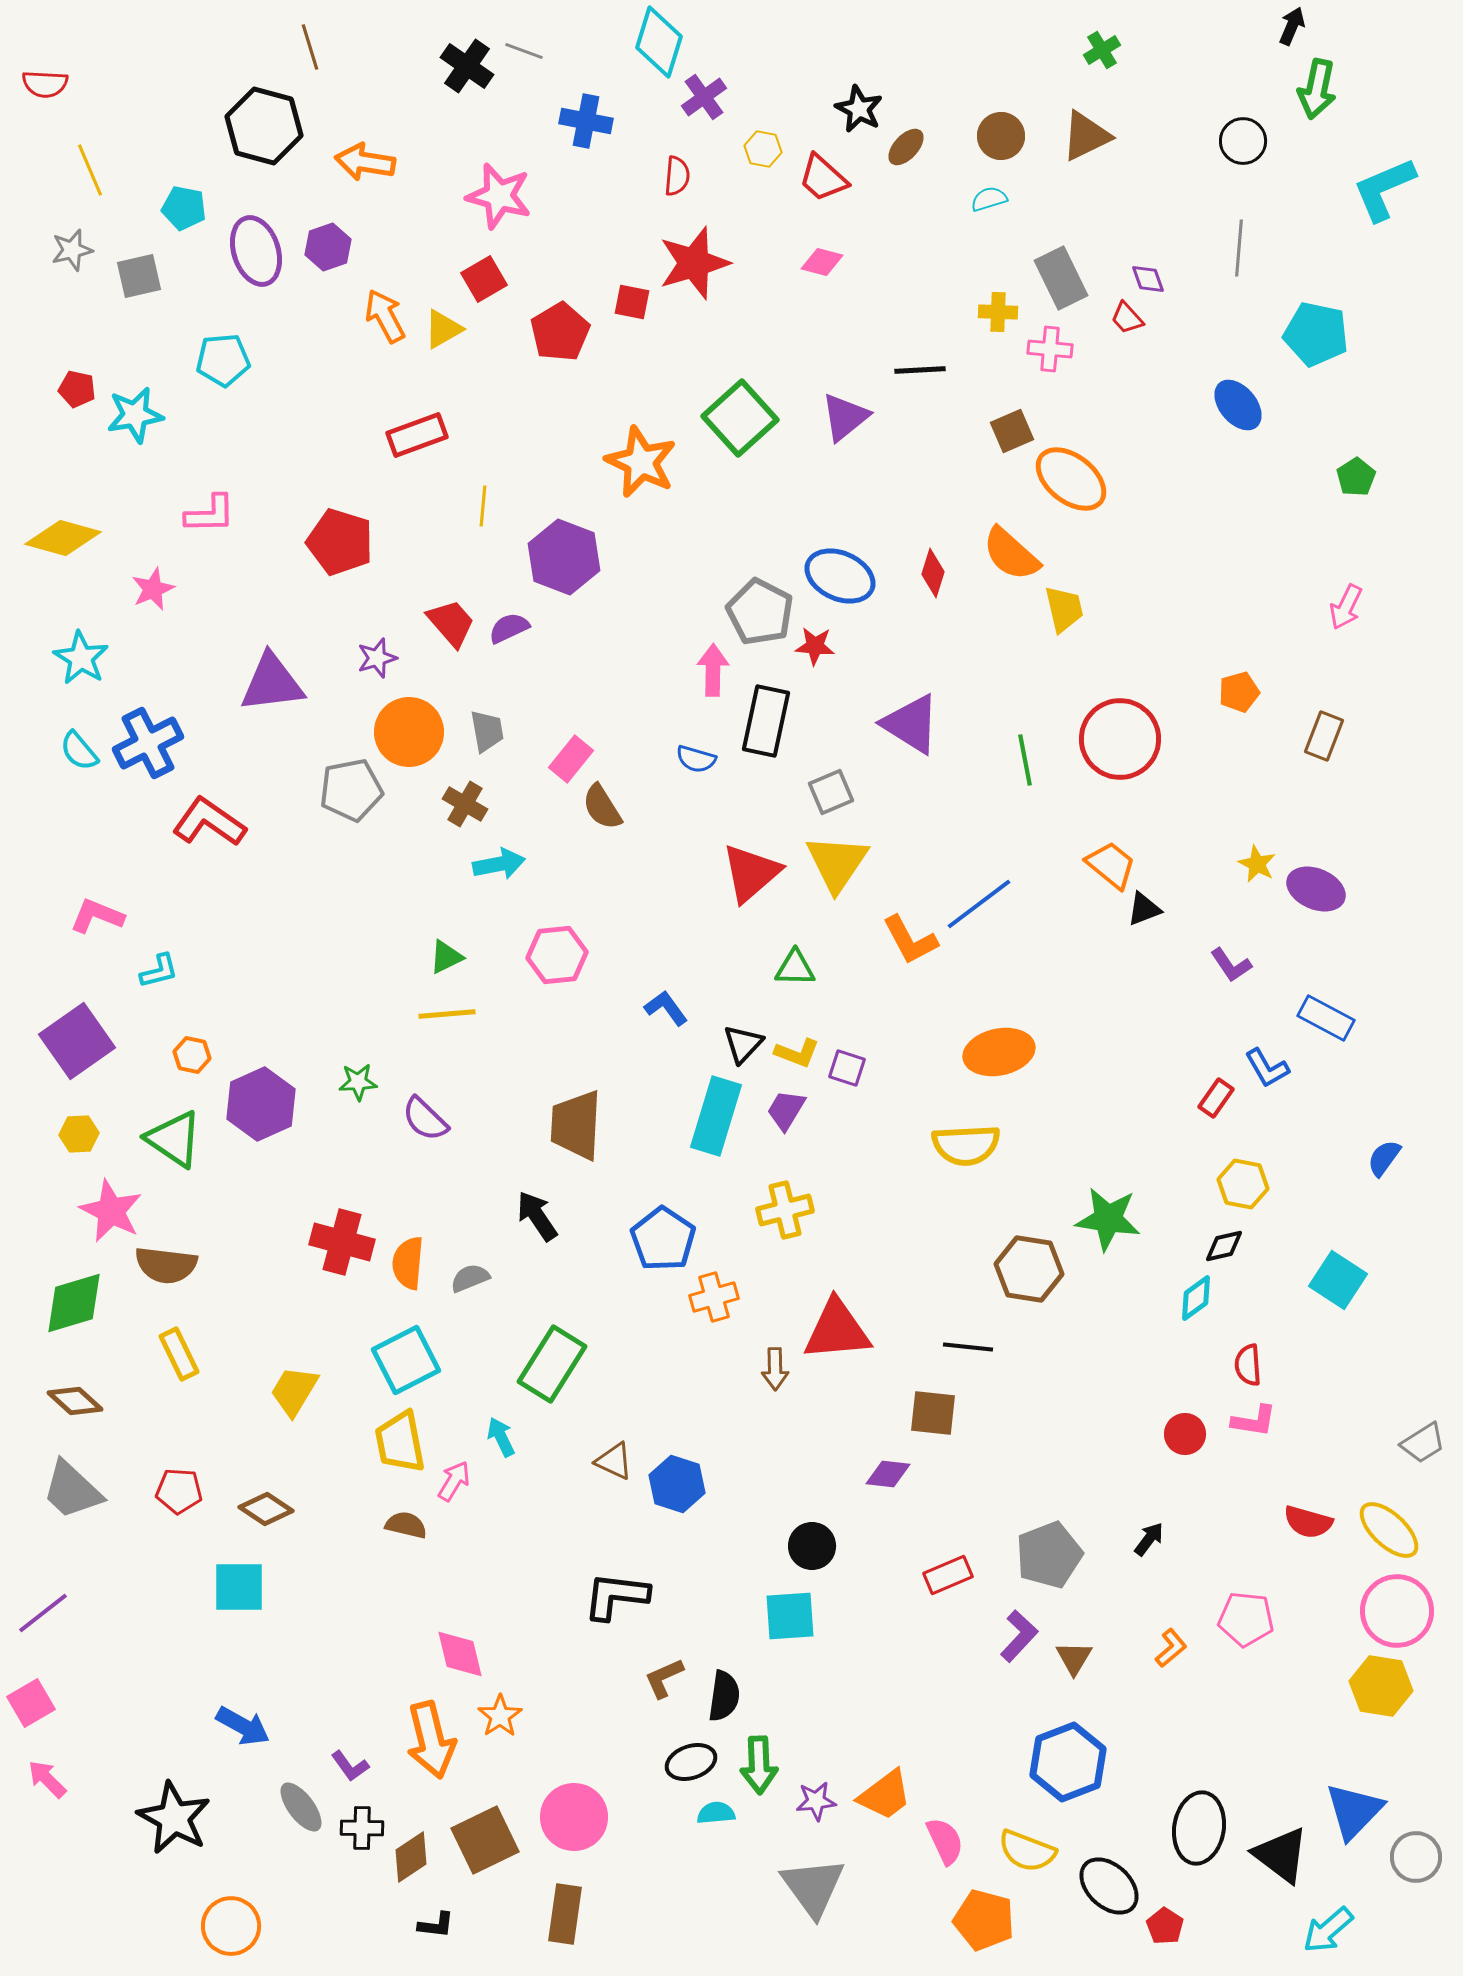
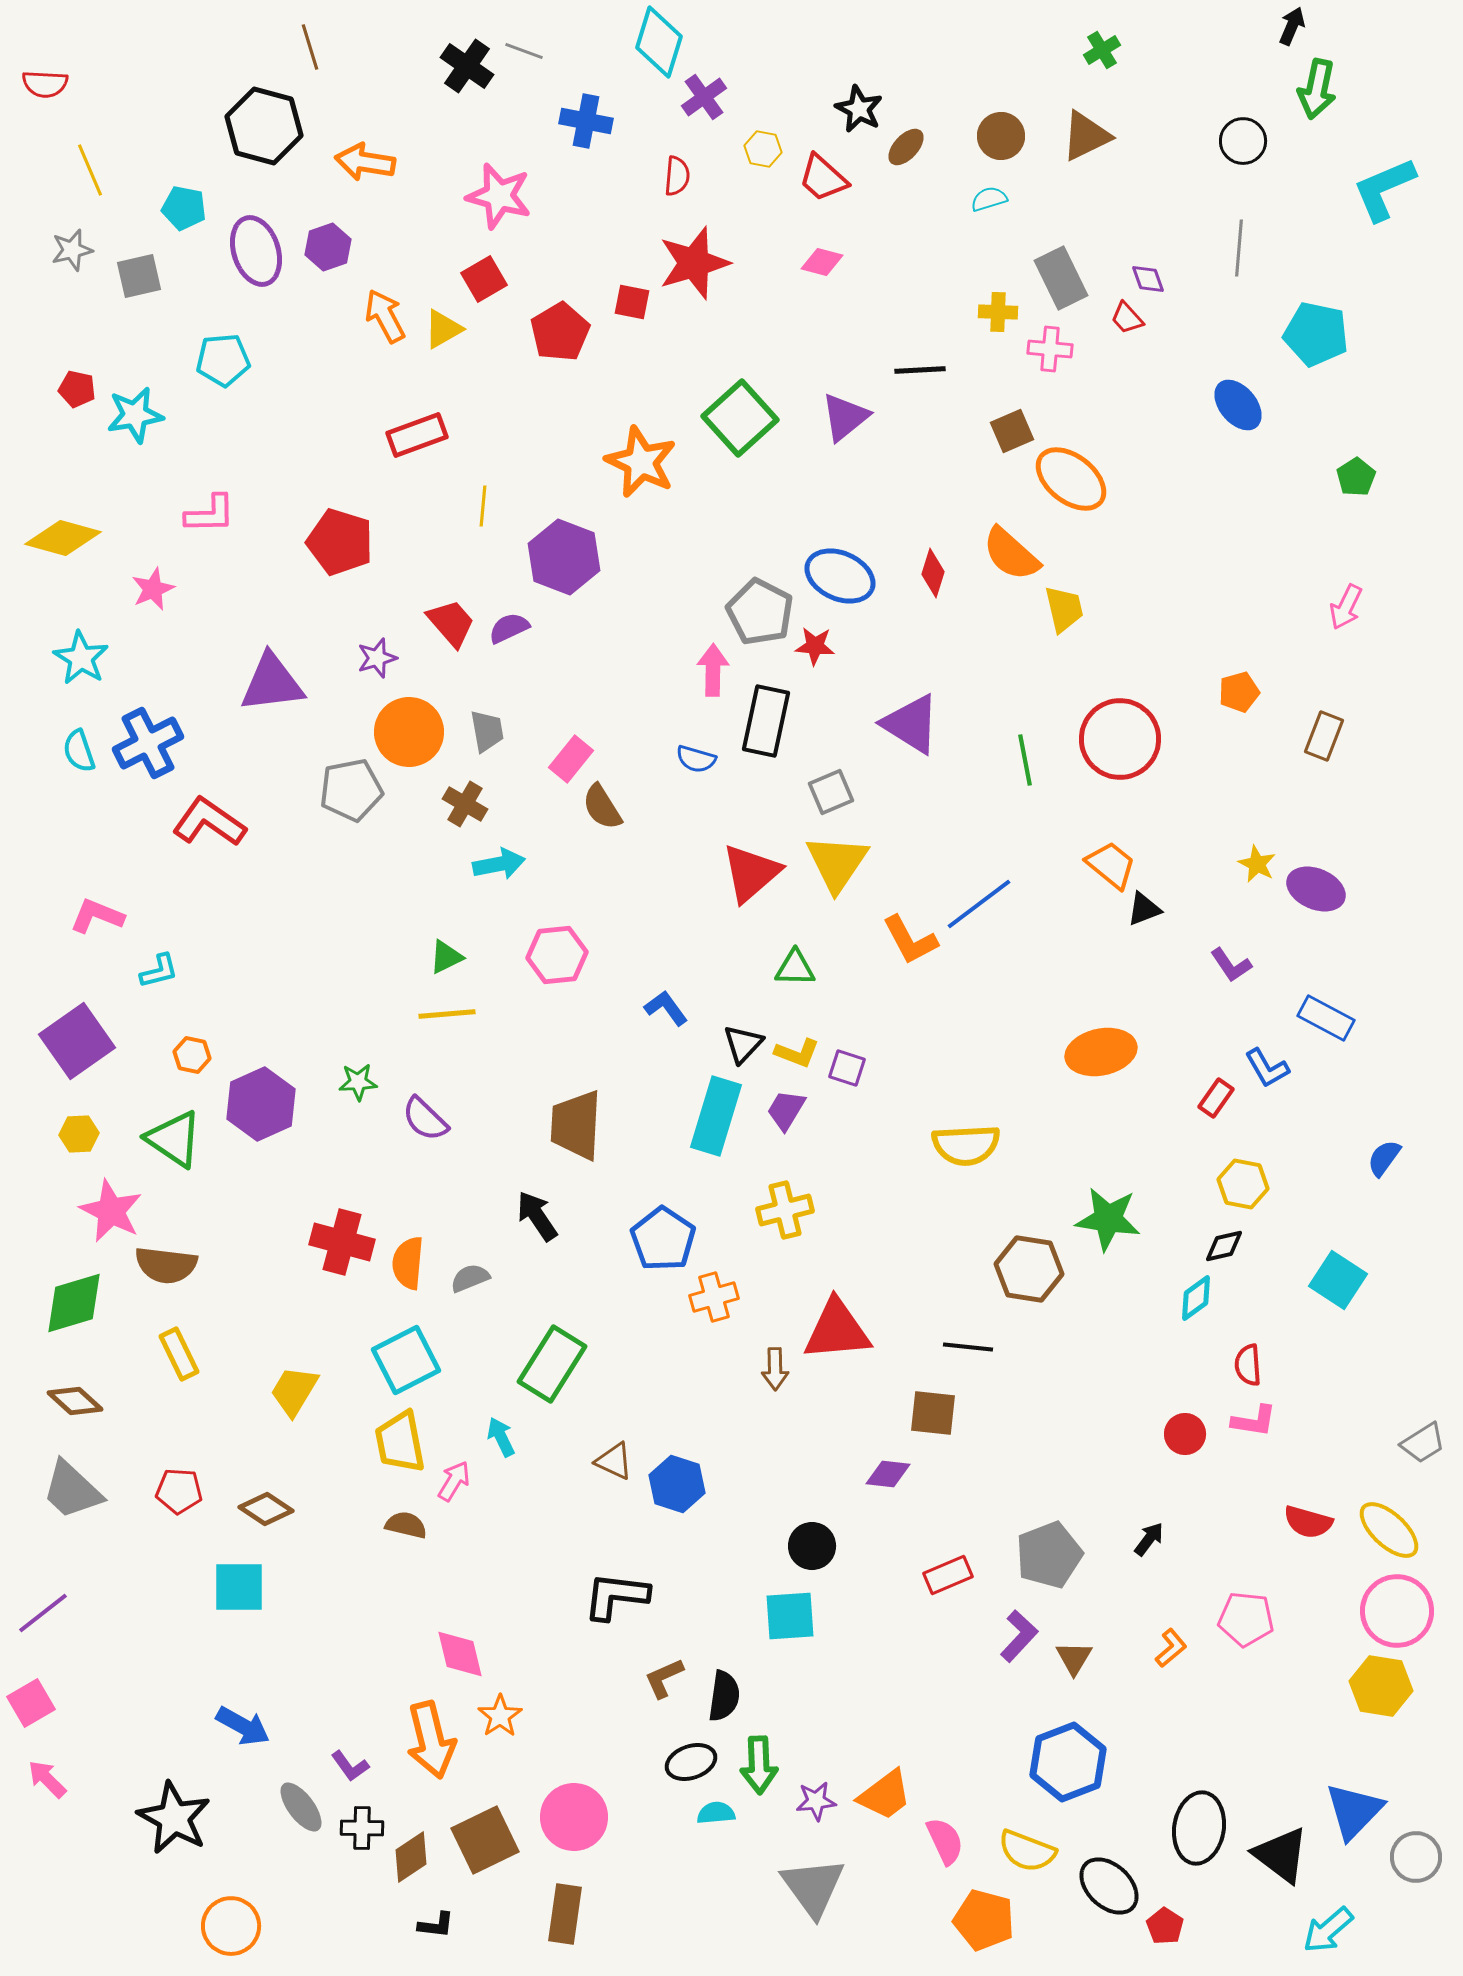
cyan semicircle at (79, 751): rotated 21 degrees clockwise
orange ellipse at (999, 1052): moved 102 px right
